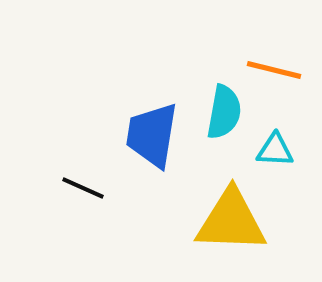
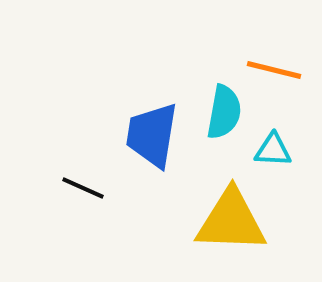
cyan triangle: moved 2 px left
